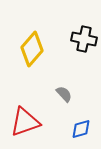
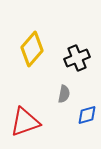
black cross: moved 7 px left, 19 px down; rotated 35 degrees counterclockwise
gray semicircle: rotated 54 degrees clockwise
blue diamond: moved 6 px right, 14 px up
